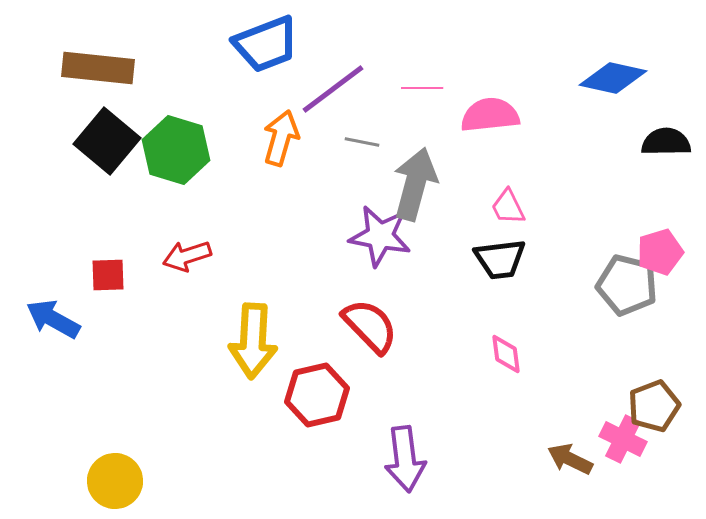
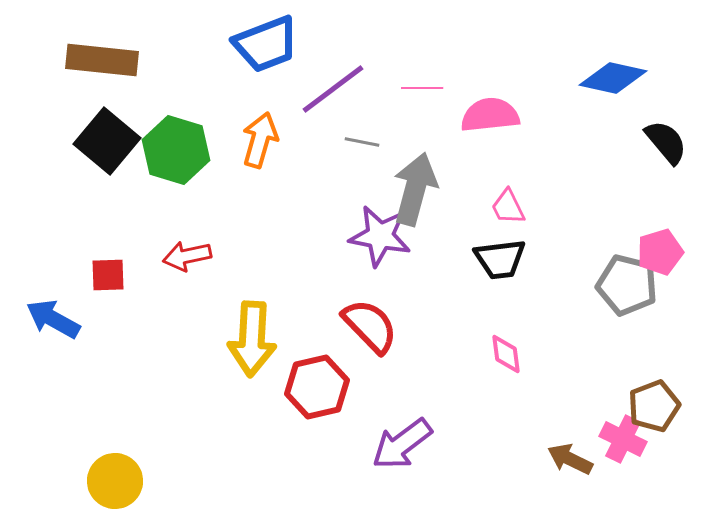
brown rectangle: moved 4 px right, 8 px up
orange arrow: moved 21 px left, 2 px down
black semicircle: rotated 51 degrees clockwise
gray arrow: moved 5 px down
red arrow: rotated 6 degrees clockwise
yellow arrow: moved 1 px left, 2 px up
red hexagon: moved 8 px up
purple arrow: moved 3 px left, 15 px up; rotated 60 degrees clockwise
